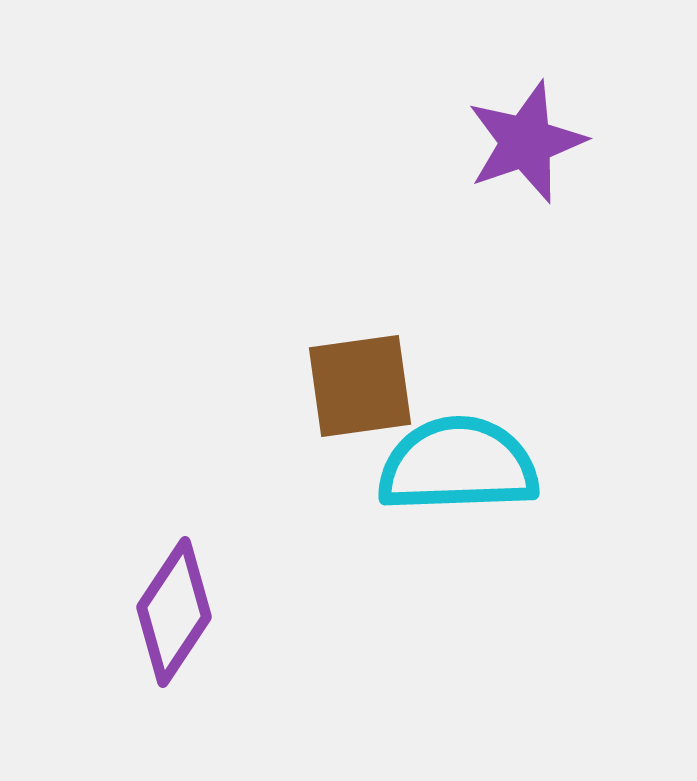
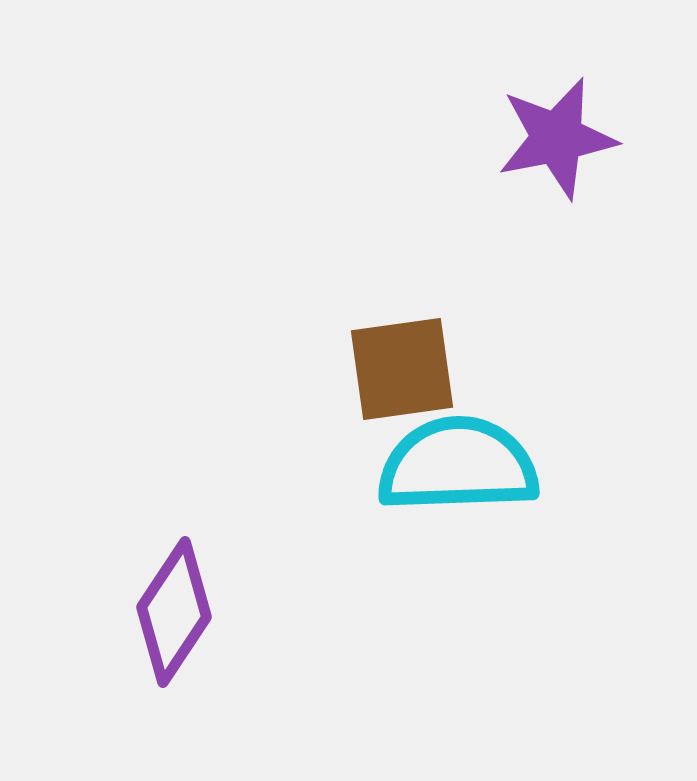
purple star: moved 31 px right, 4 px up; rotated 8 degrees clockwise
brown square: moved 42 px right, 17 px up
